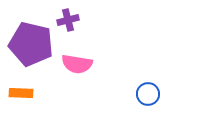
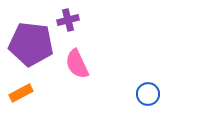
purple pentagon: rotated 6 degrees counterclockwise
pink semicircle: rotated 56 degrees clockwise
orange rectangle: rotated 30 degrees counterclockwise
